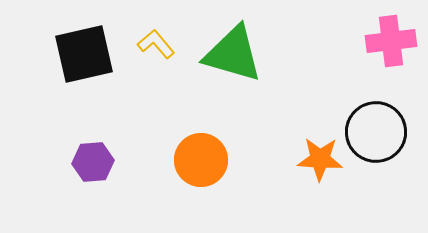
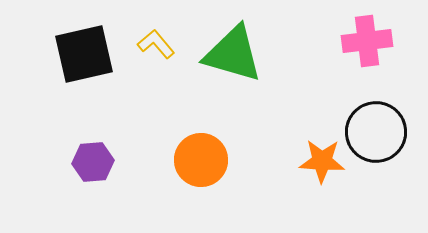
pink cross: moved 24 px left
orange star: moved 2 px right, 2 px down
